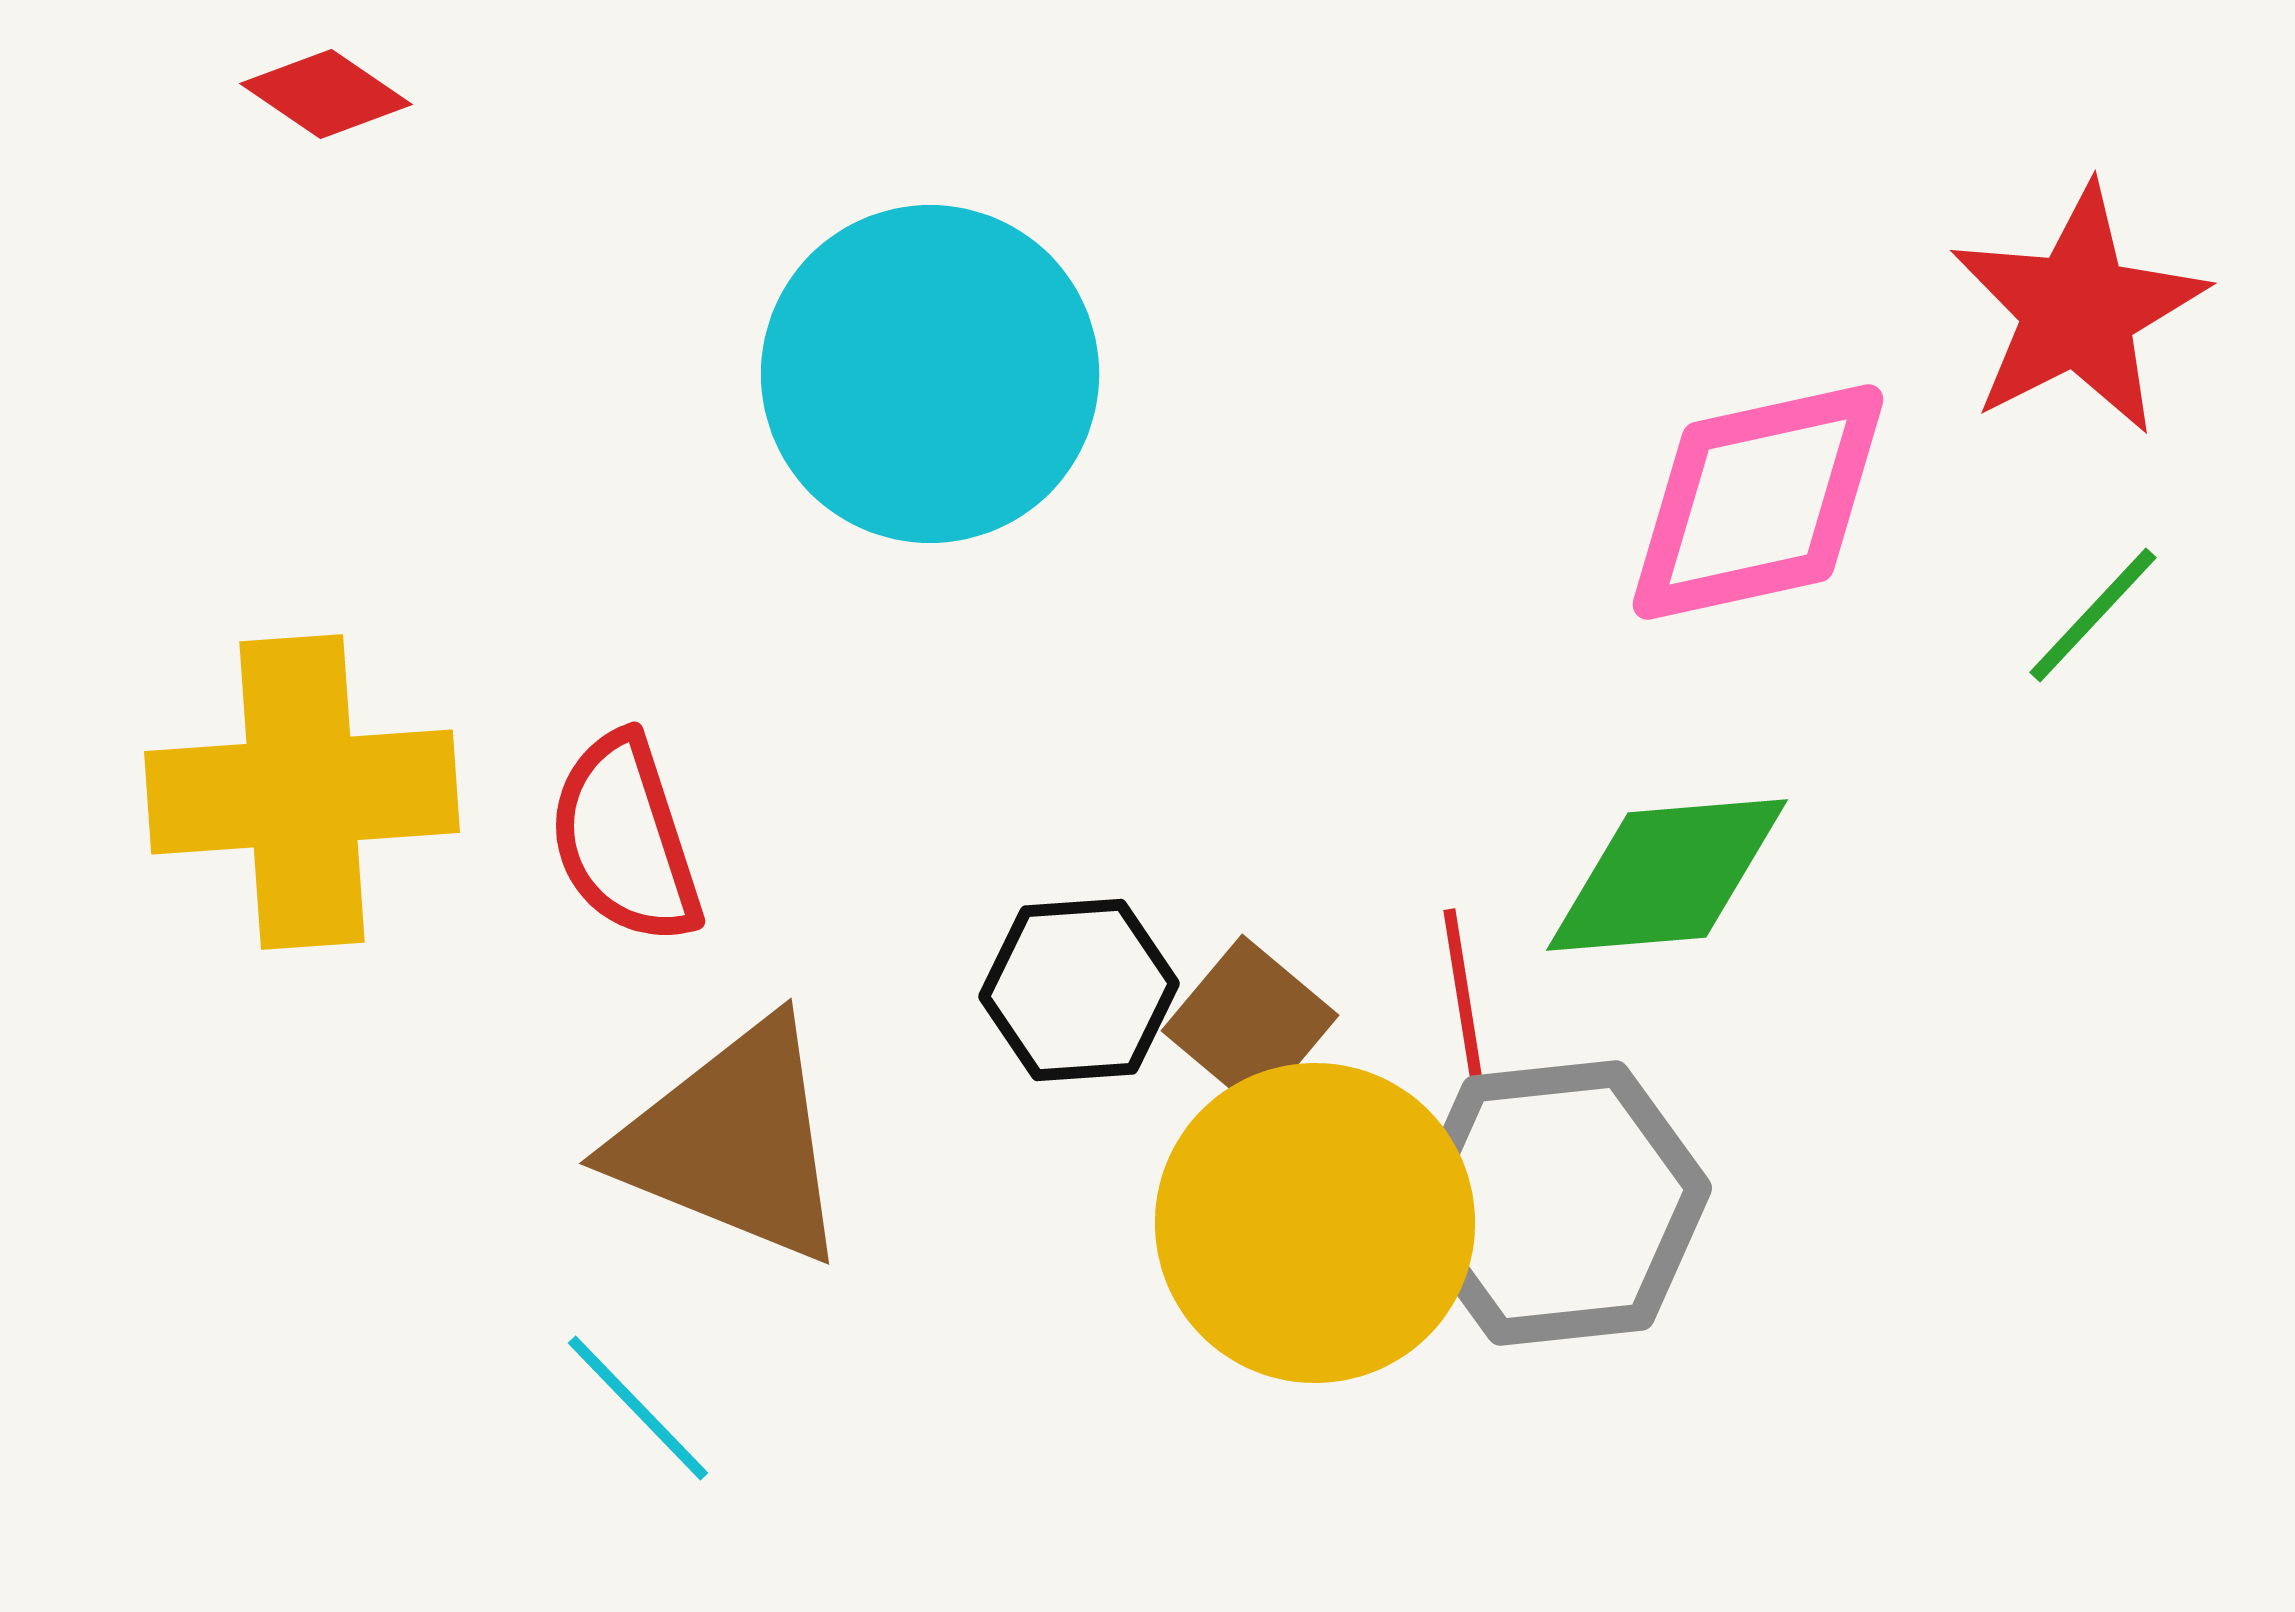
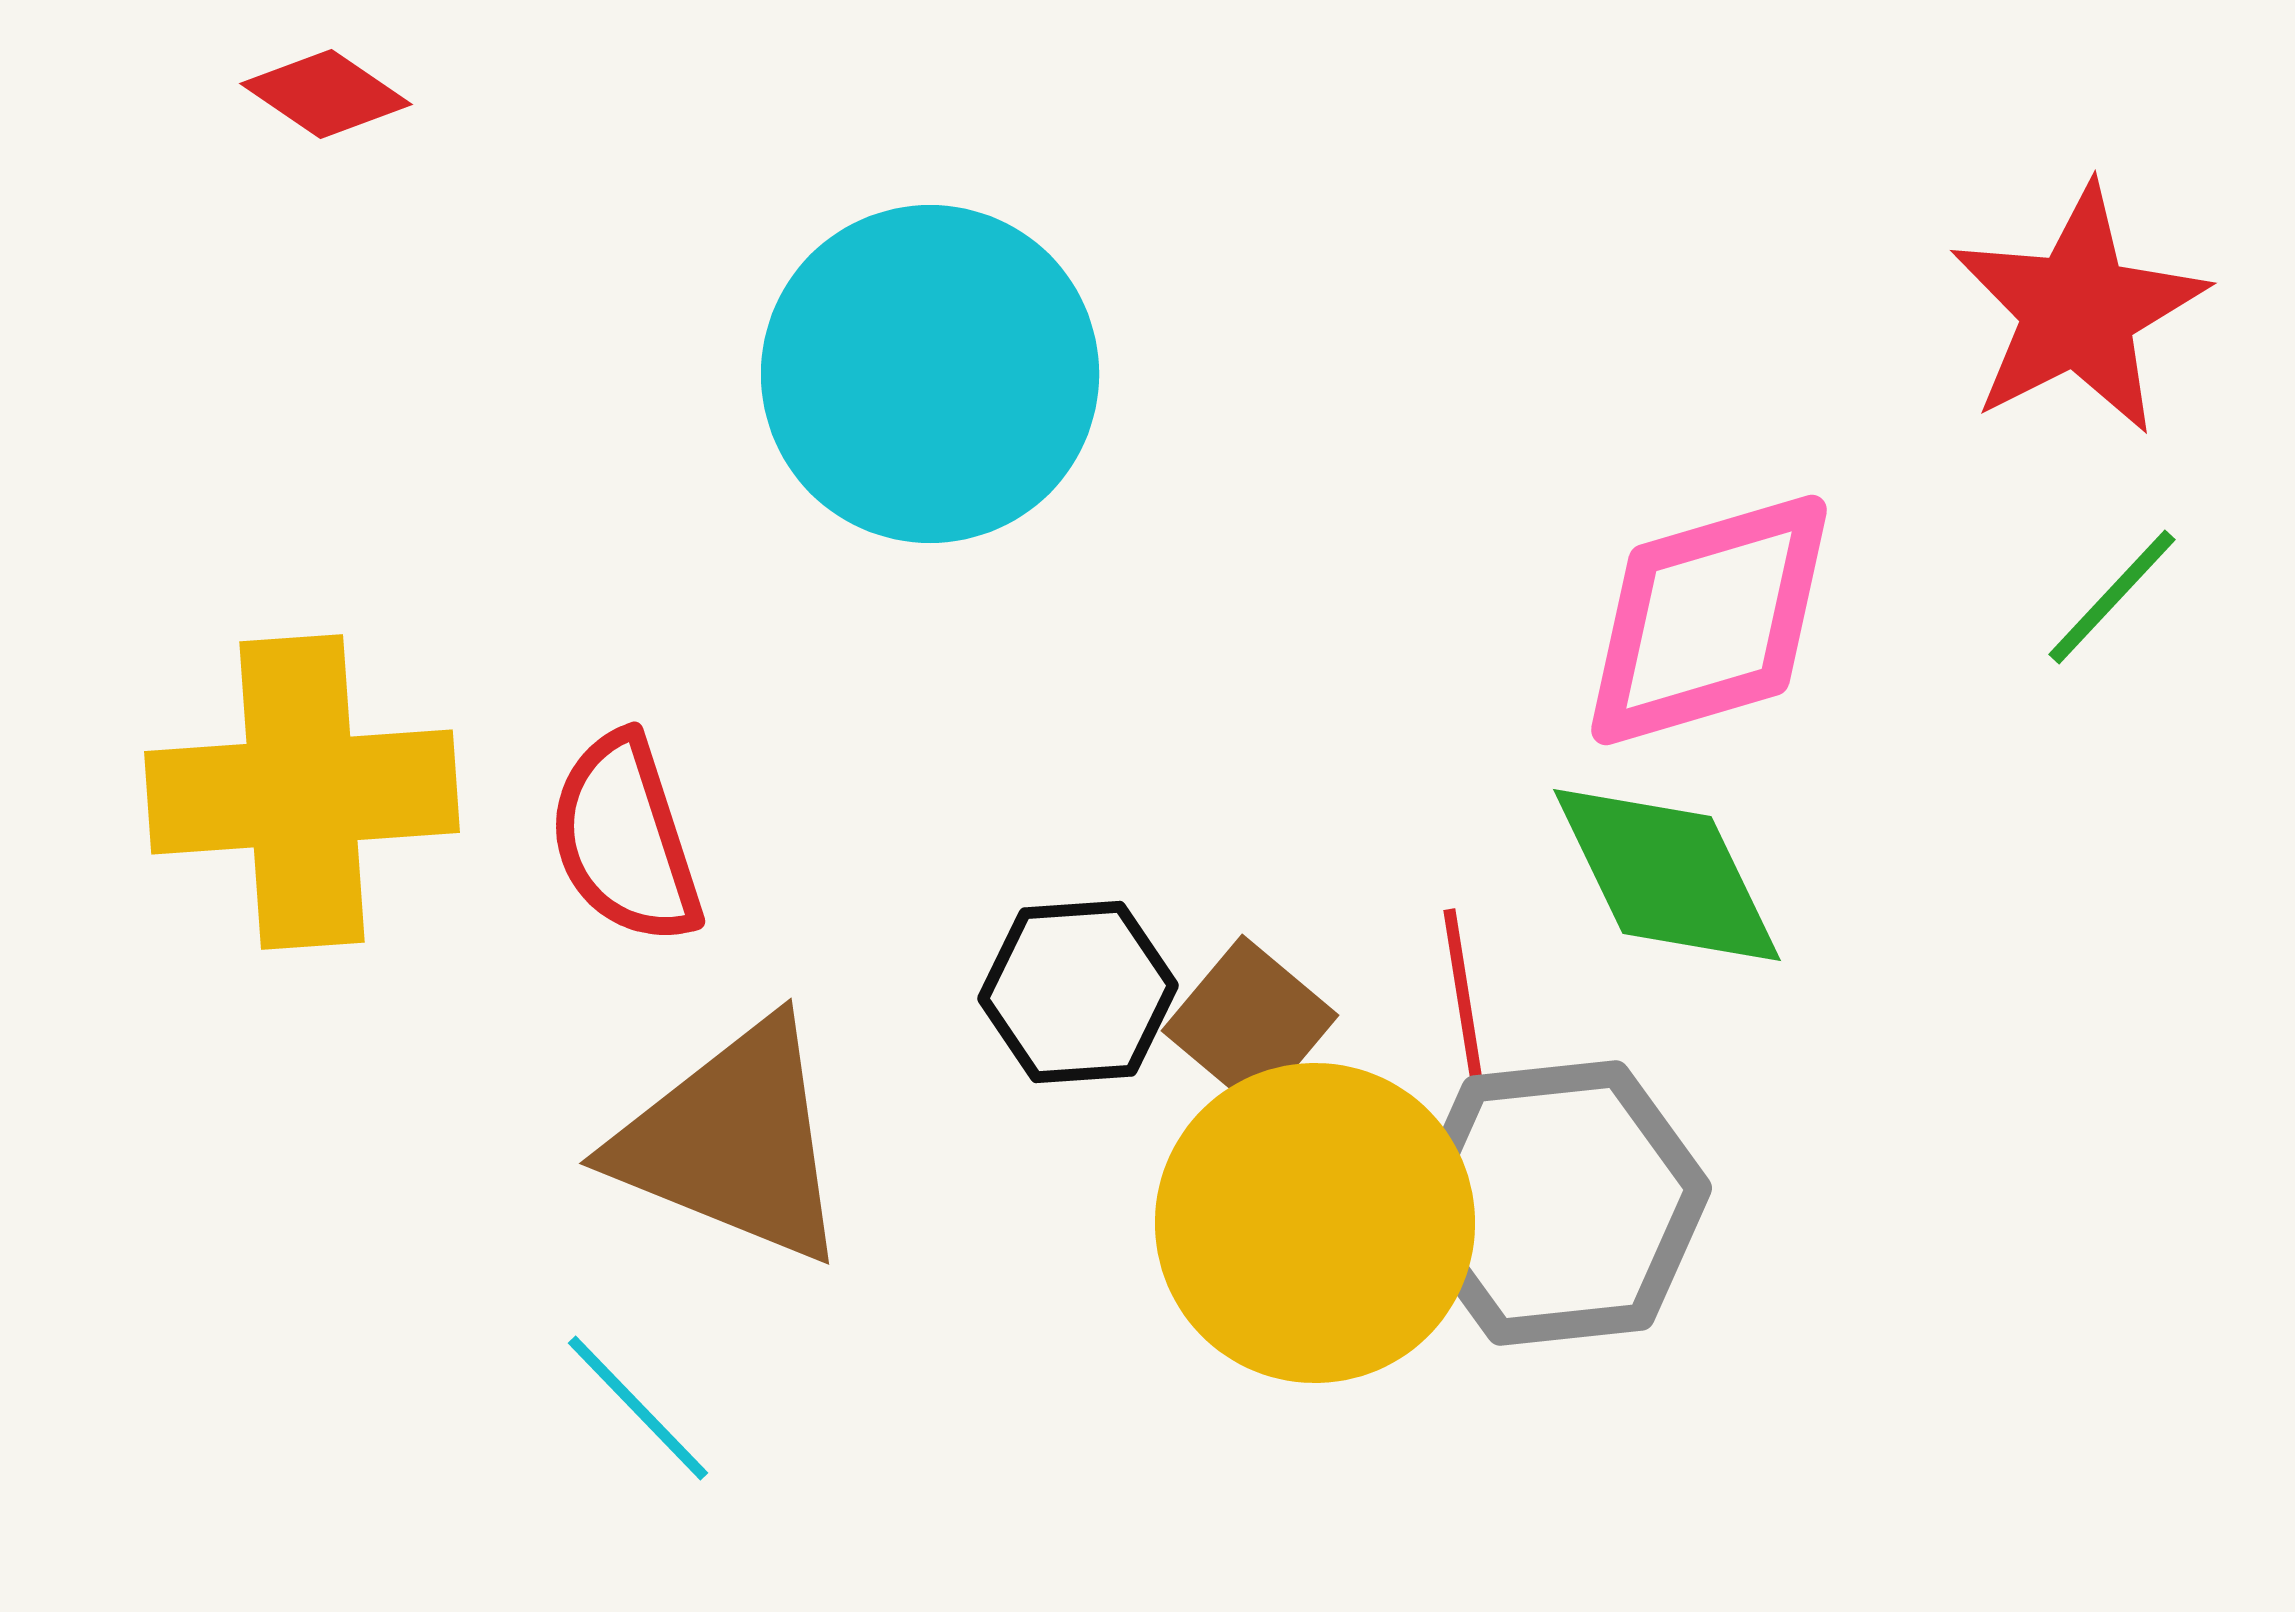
pink diamond: moved 49 px left, 118 px down; rotated 4 degrees counterclockwise
green line: moved 19 px right, 18 px up
green diamond: rotated 69 degrees clockwise
black hexagon: moved 1 px left, 2 px down
